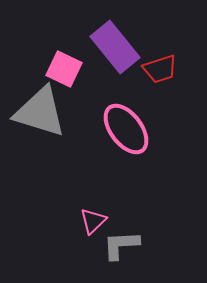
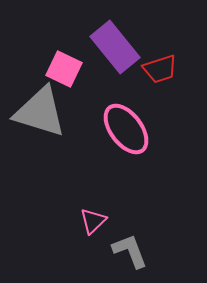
gray L-shape: moved 9 px right, 6 px down; rotated 72 degrees clockwise
